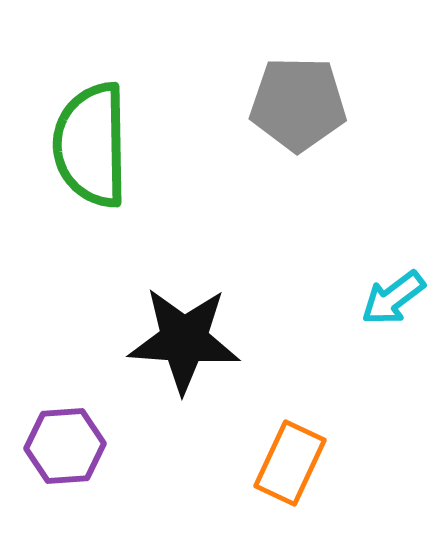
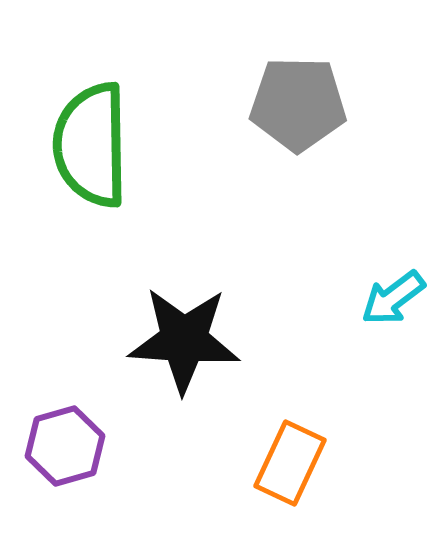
purple hexagon: rotated 12 degrees counterclockwise
